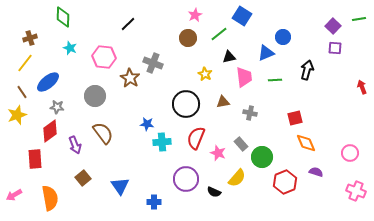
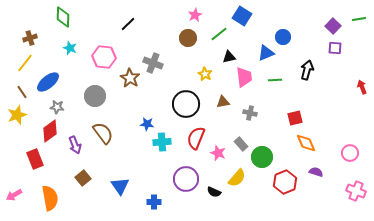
red rectangle at (35, 159): rotated 18 degrees counterclockwise
